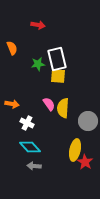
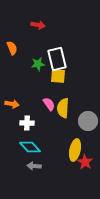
white cross: rotated 24 degrees counterclockwise
